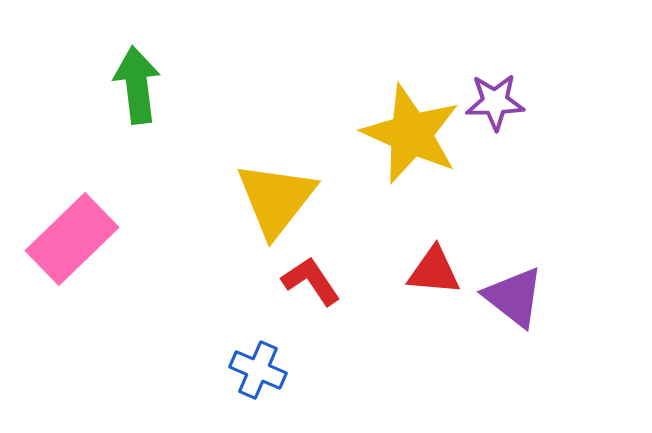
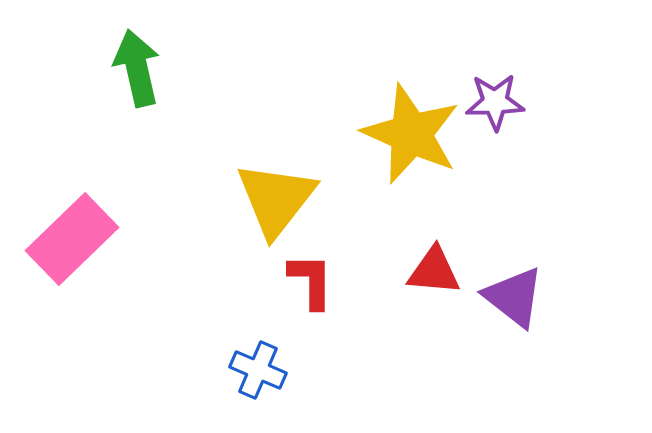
green arrow: moved 17 px up; rotated 6 degrees counterclockwise
red L-shape: rotated 34 degrees clockwise
